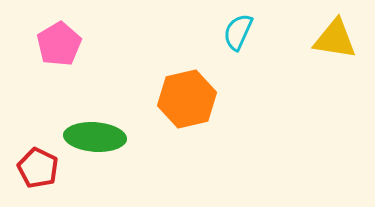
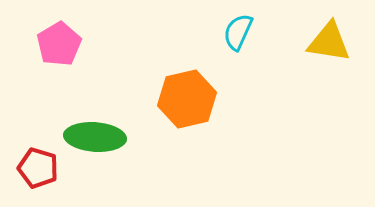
yellow triangle: moved 6 px left, 3 px down
red pentagon: rotated 9 degrees counterclockwise
